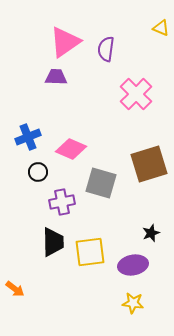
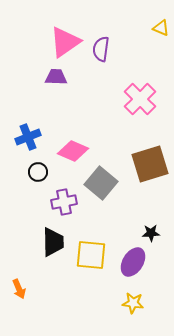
purple semicircle: moved 5 px left
pink cross: moved 4 px right, 5 px down
pink diamond: moved 2 px right, 2 px down
brown square: moved 1 px right
gray square: rotated 24 degrees clockwise
purple cross: moved 2 px right
black star: rotated 18 degrees clockwise
yellow square: moved 1 px right, 3 px down; rotated 12 degrees clockwise
purple ellipse: moved 3 px up; rotated 48 degrees counterclockwise
orange arrow: moved 4 px right; rotated 30 degrees clockwise
